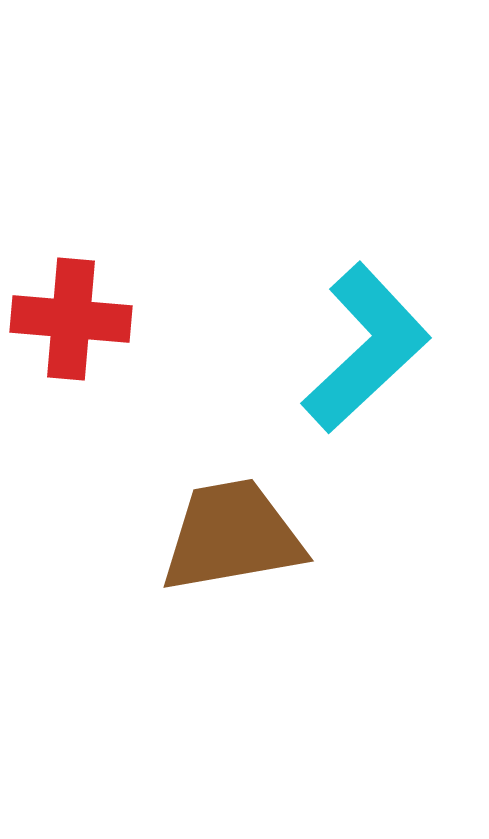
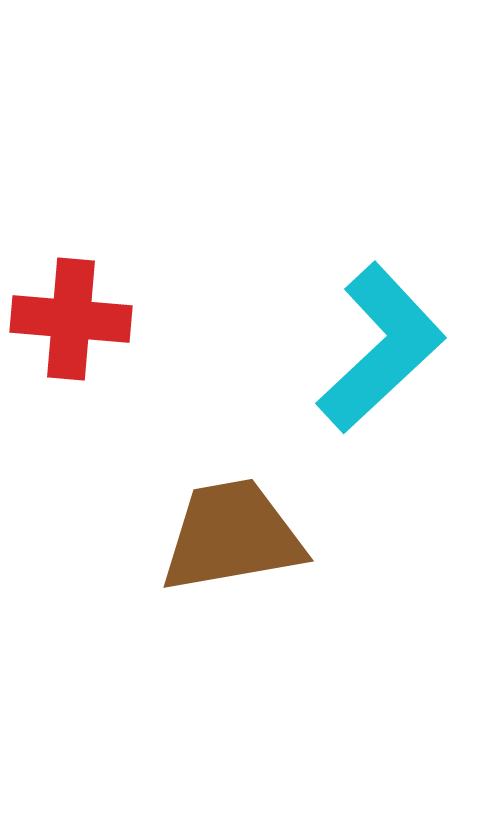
cyan L-shape: moved 15 px right
